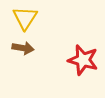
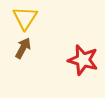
brown arrow: rotated 70 degrees counterclockwise
